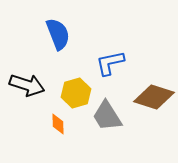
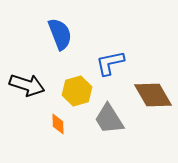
blue semicircle: moved 2 px right
yellow hexagon: moved 1 px right, 2 px up
brown diamond: moved 1 px left, 2 px up; rotated 42 degrees clockwise
gray trapezoid: moved 2 px right, 3 px down
